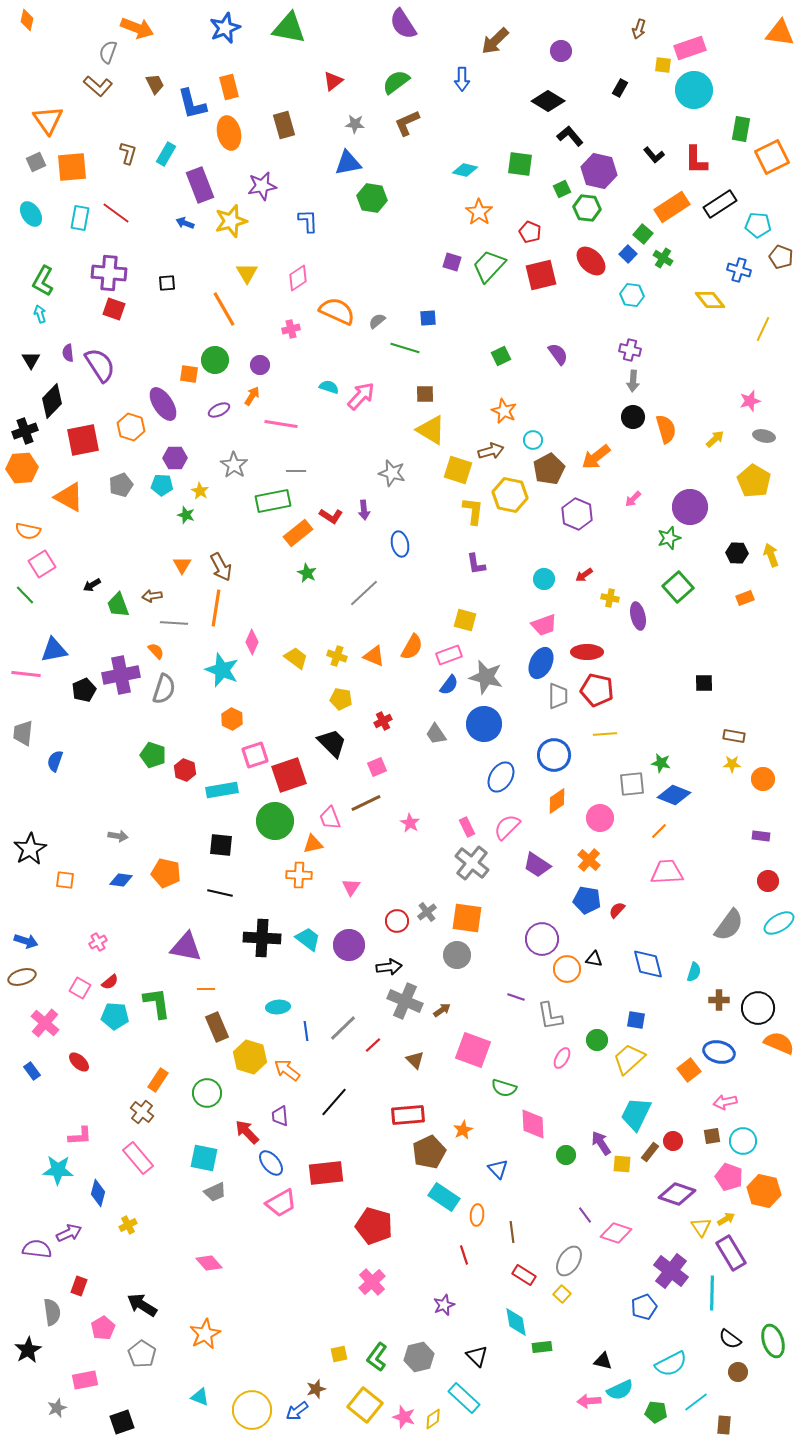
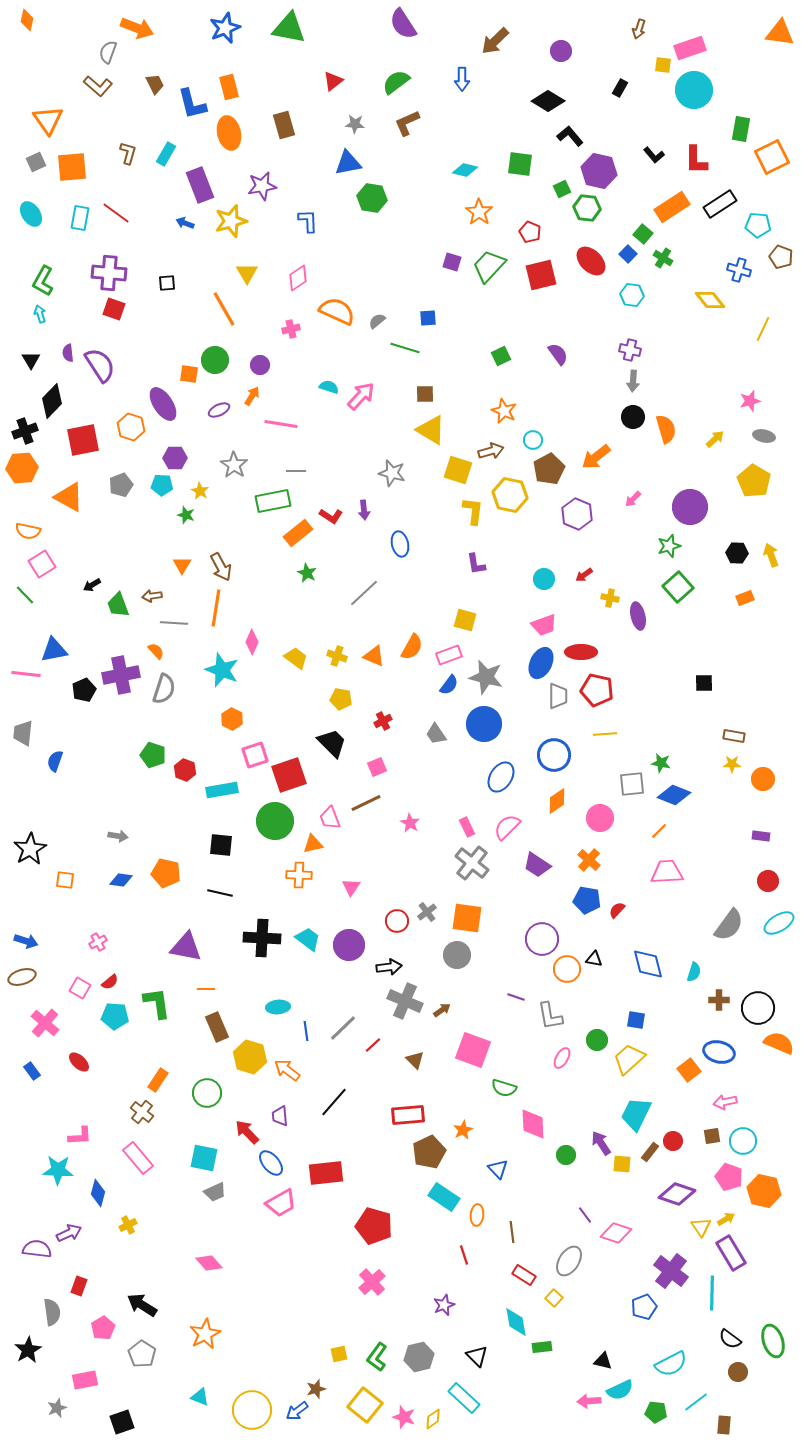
green star at (669, 538): moved 8 px down
red ellipse at (587, 652): moved 6 px left
yellow square at (562, 1294): moved 8 px left, 4 px down
